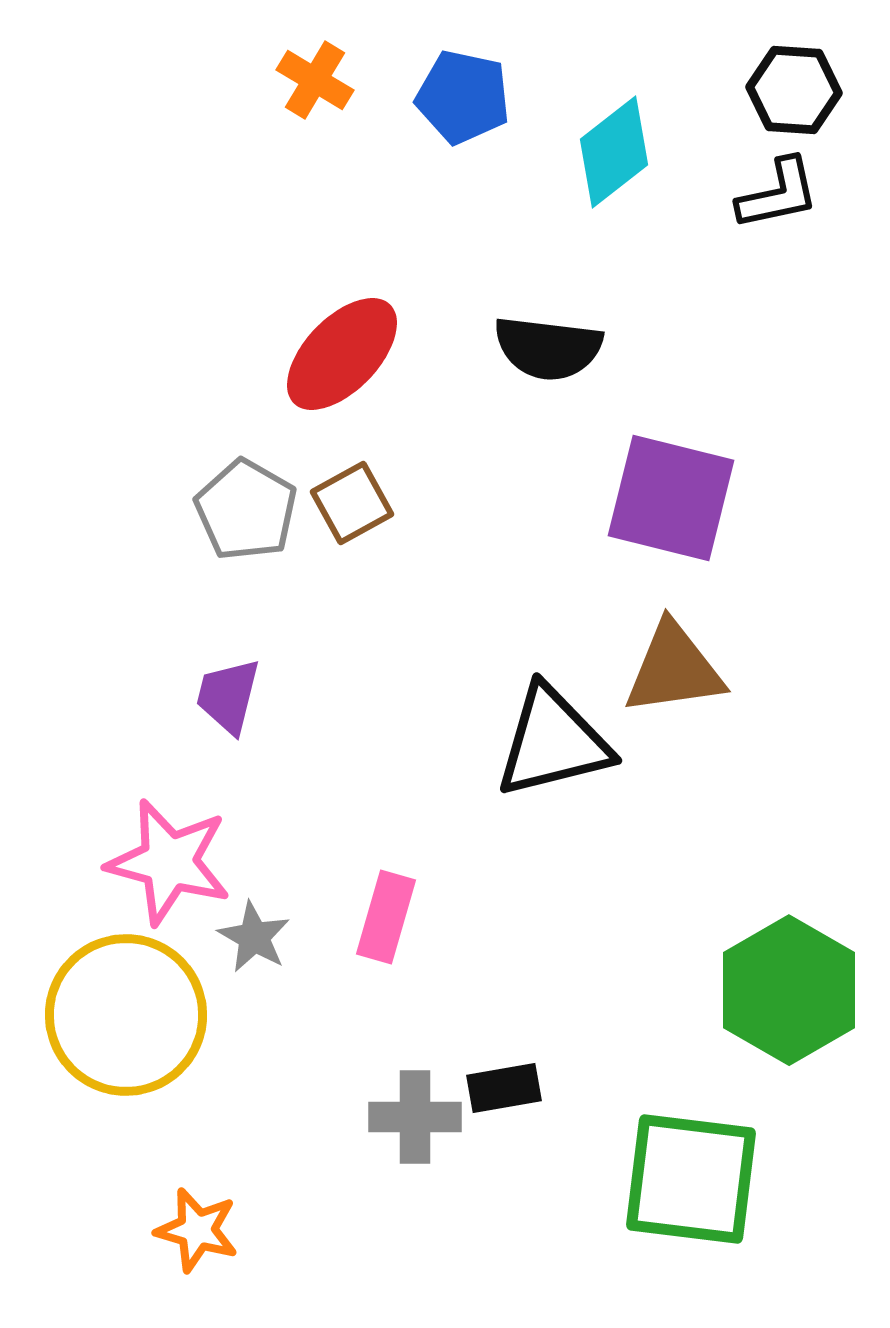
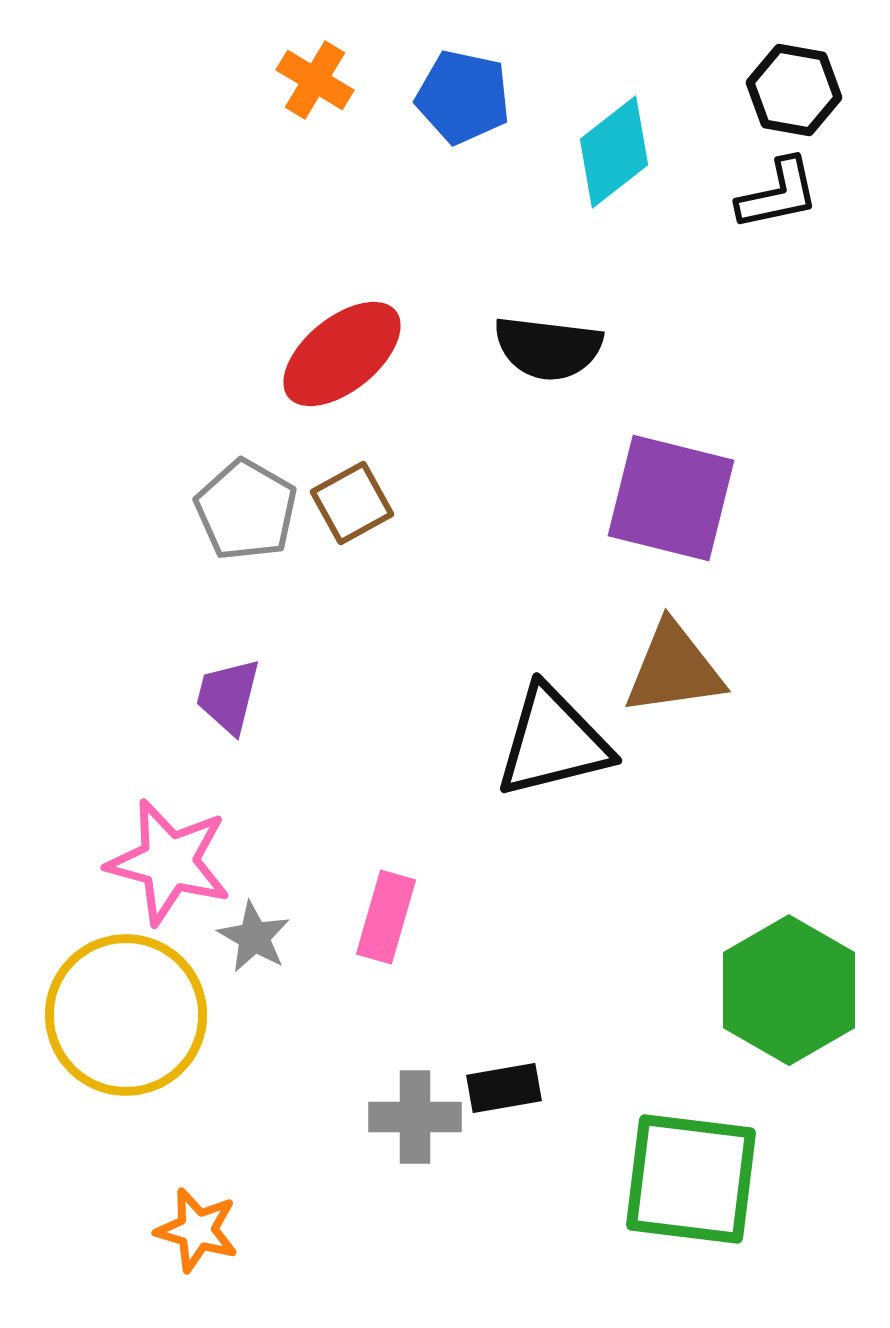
black hexagon: rotated 6 degrees clockwise
red ellipse: rotated 7 degrees clockwise
